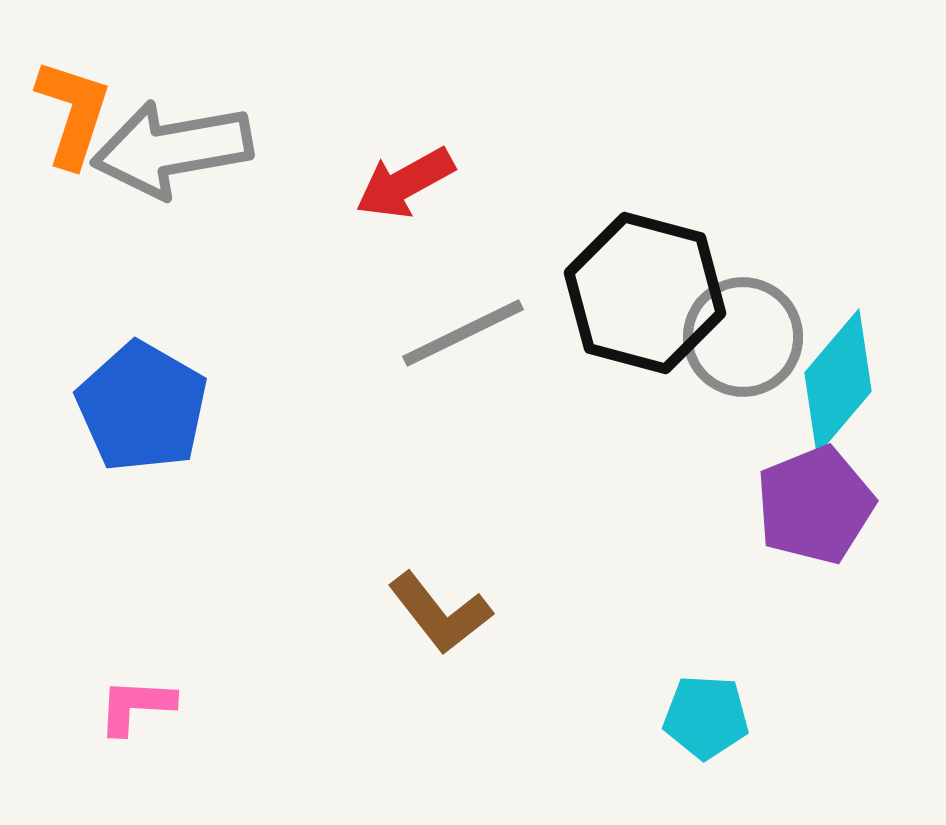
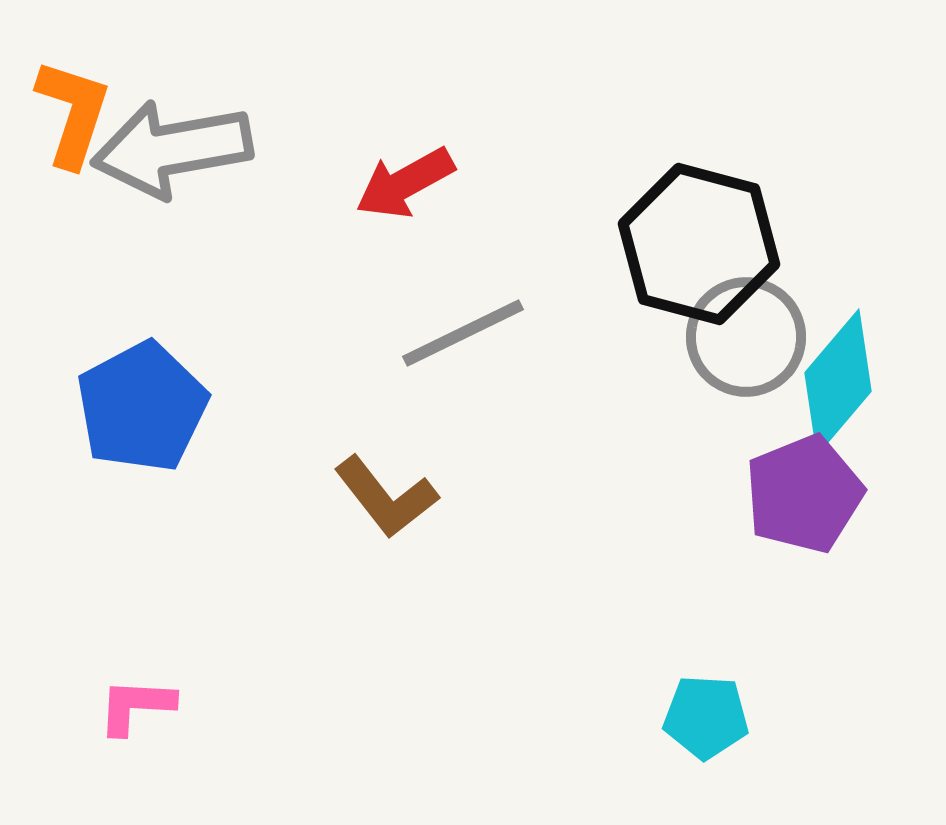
black hexagon: moved 54 px right, 49 px up
gray circle: moved 3 px right
blue pentagon: rotated 14 degrees clockwise
purple pentagon: moved 11 px left, 11 px up
brown L-shape: moved 54 px left, 116 px up
